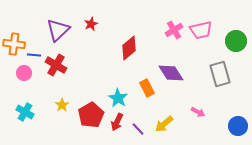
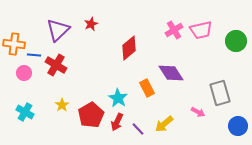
gray rectangle: moved 19 px down
